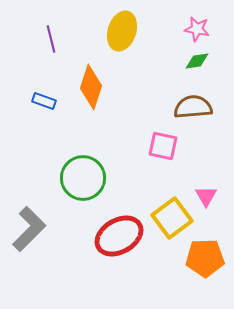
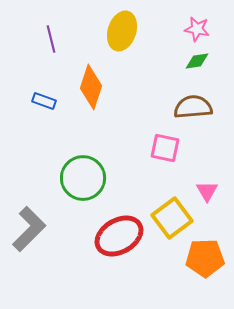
pink square: moved 2 px right, 2 px down
pink triangle: moved 1 px right, 5 px up
